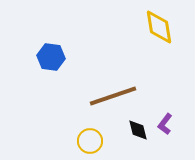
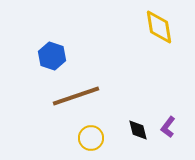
blue hexagon: moved 1 px right, 1 px up; rotated 12 degrees clockwise
brown line: moved 37 px left
purple L-shape: moved 3 px right, 3 px down
yellow circle: moved 1 px right, 3 px up
